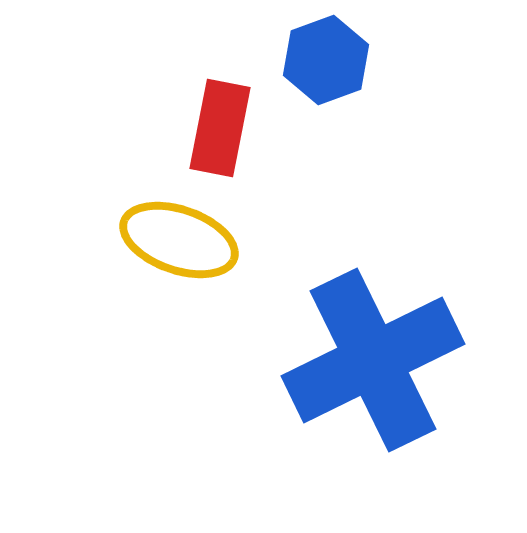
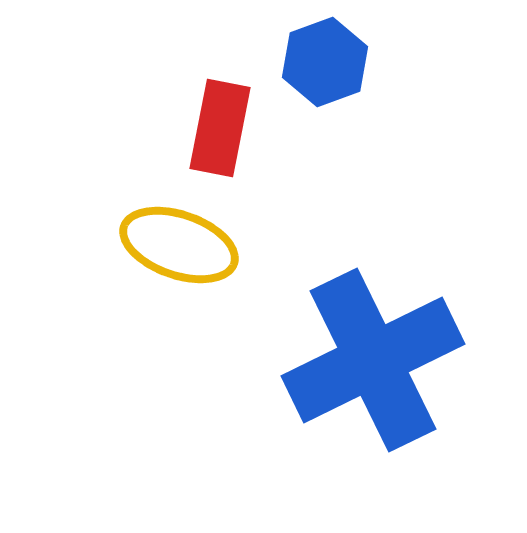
blue hexagon: moved 1 px left, 2 px down
yellow ellipse: moved 5 px down
